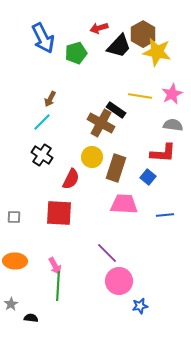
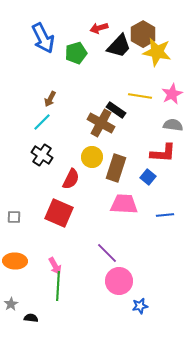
red square: rotated 20 degrees clockwise
